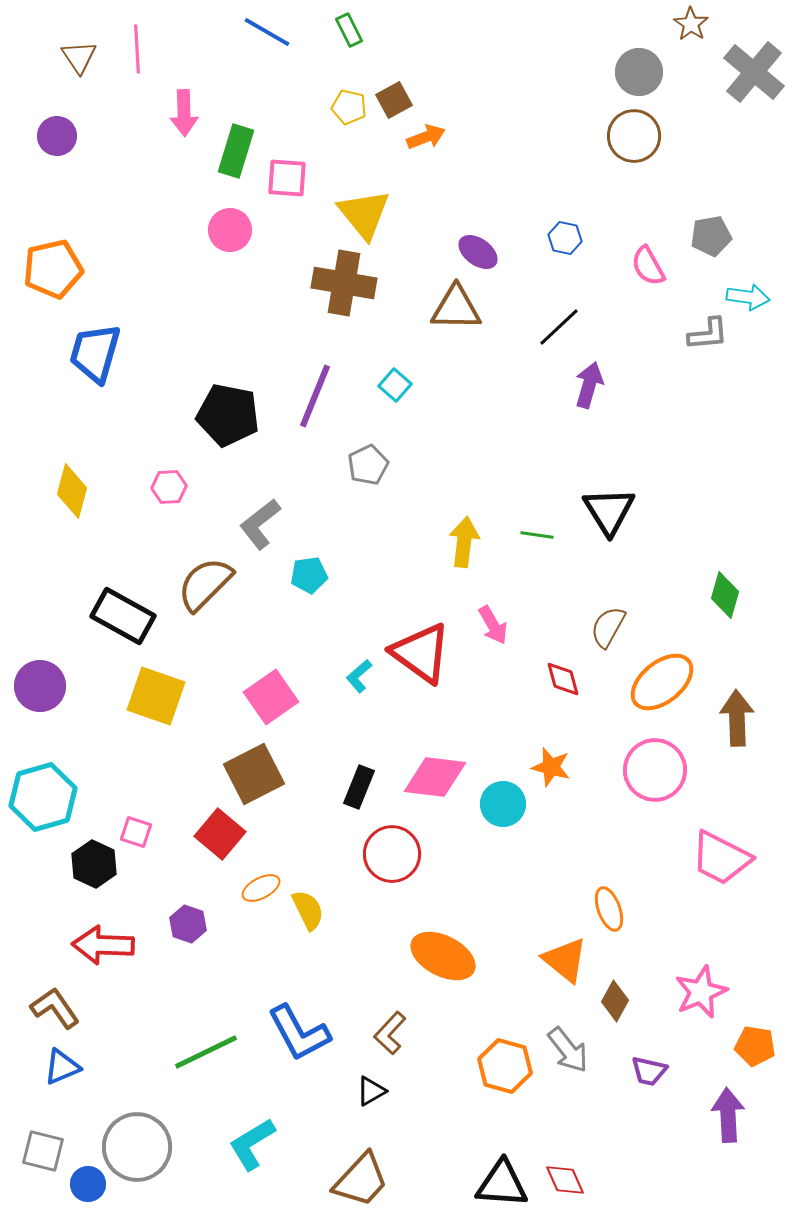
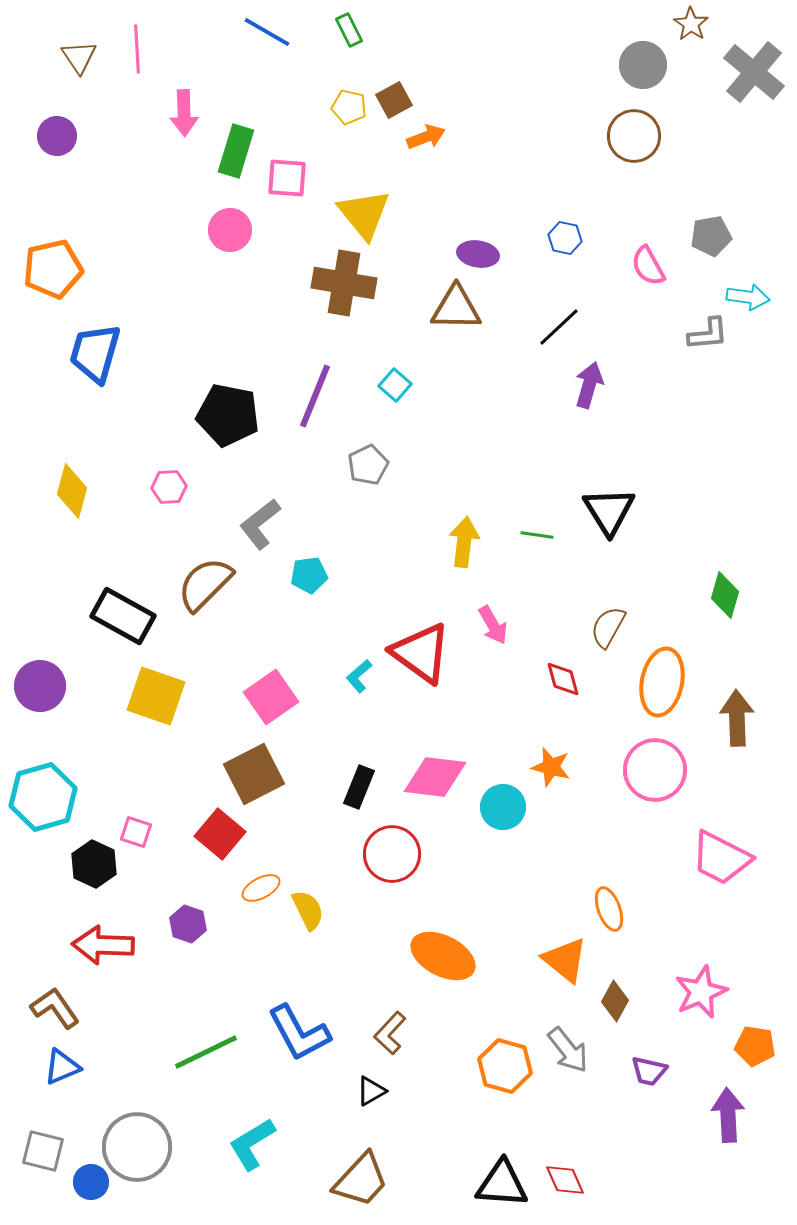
gray circle at (639, 72): moved 4 px right, 7 px up
purple ellipse at (478, 252): moved 2 px down; rotated 27 degrees counterclockwise
orange ellipse at (662, 682): rotated 40 degrees counterclockwise
cyan circle at (503, 804): moved 3 px down
blue circle at (88, 1184): moved 3 px right, 2 px up
